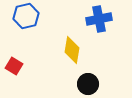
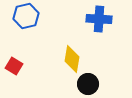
blue cross: rotated 15 degrees clockwise
yellow diamond: moved 9 px down
